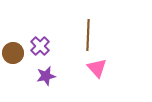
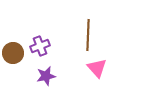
purple cross: rotated 24 degrees clockwise
